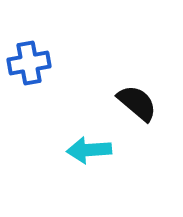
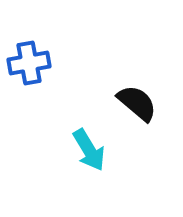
cyan arrow: rotated 117 degrees counterclockwise
